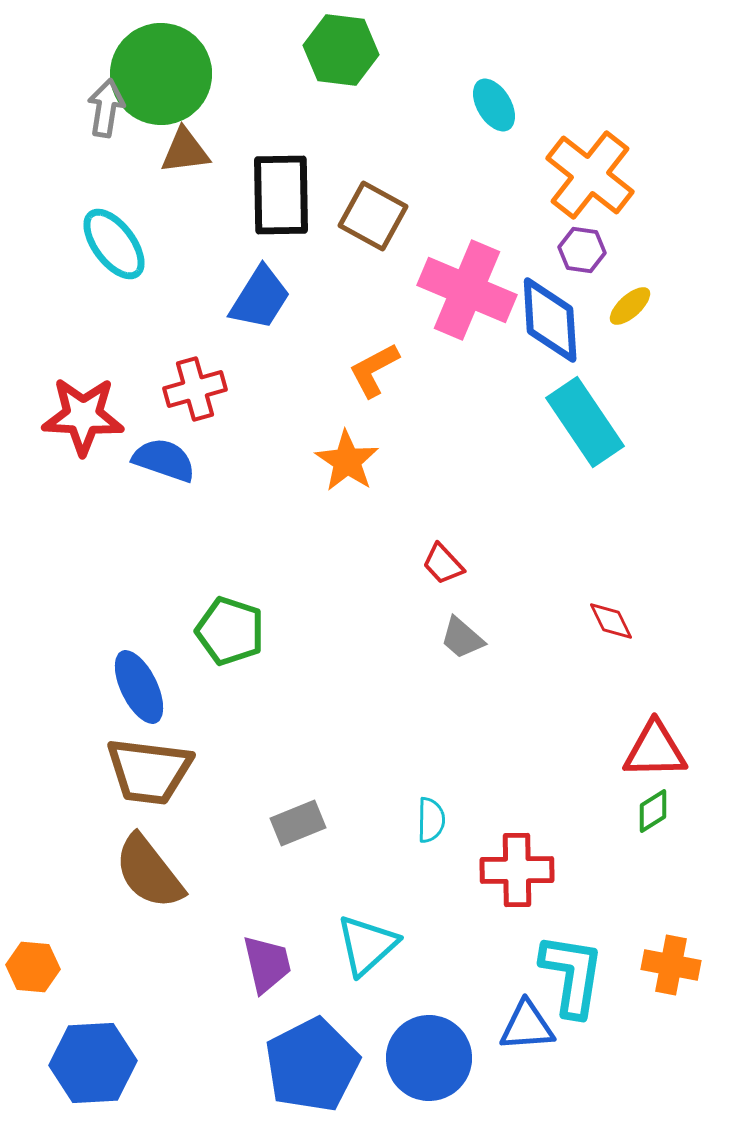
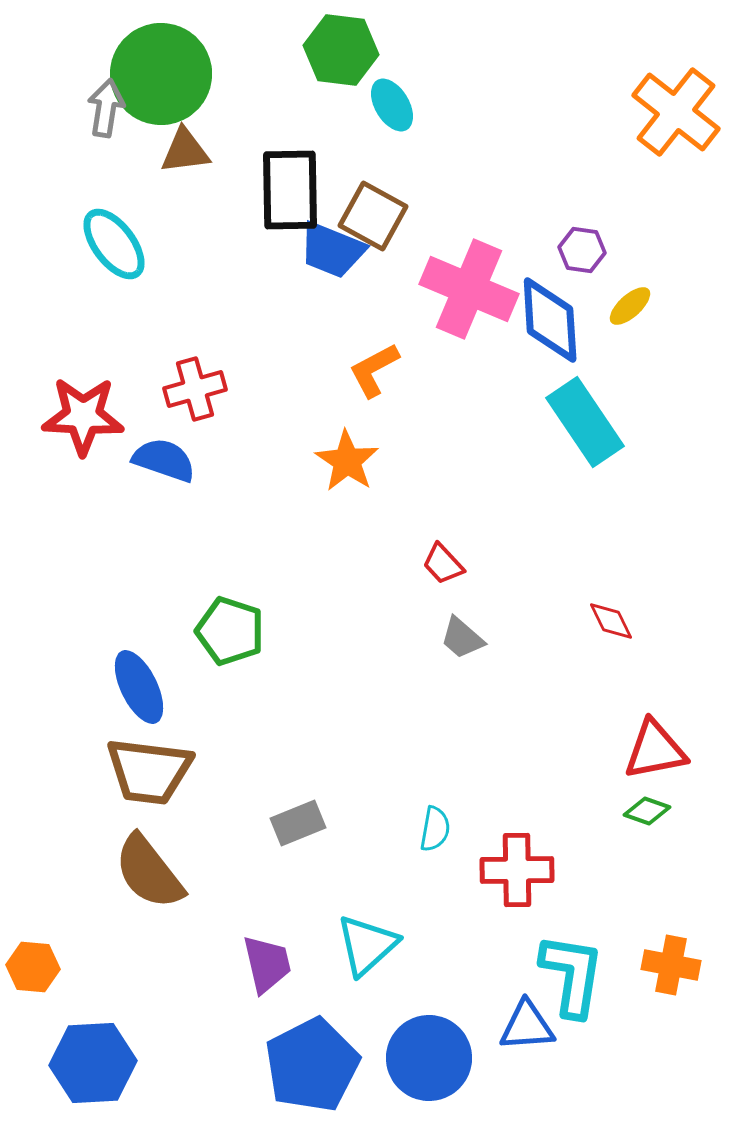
cyan ellipse at (494, 105): moved 102 px left
orange cross at (590, 175): moved 86 px right, 63 px up
black rectangle at (281, 195): moved 9 px right, 5 px up
pink cross at (467, 290): moved 2 px right, 1 px up
blue trapezoid at (260, 298): moved 72 px right, 48 px up; rotated 80 degrees clockwise
red triangle at (655, 750): rotated 10 degrees counterclockwise
green diamond at (653, 811): moved 6 px left; rotated 51 degrees clockwise
cyan semicircle at (431, 820): moved 4 px right, 9 px down; rotated 9 degrees clockwise
